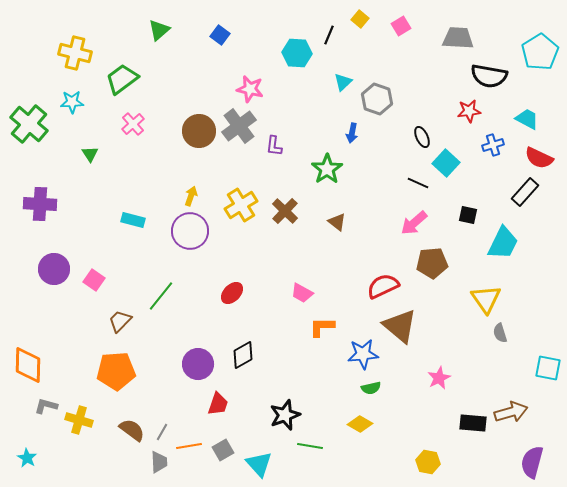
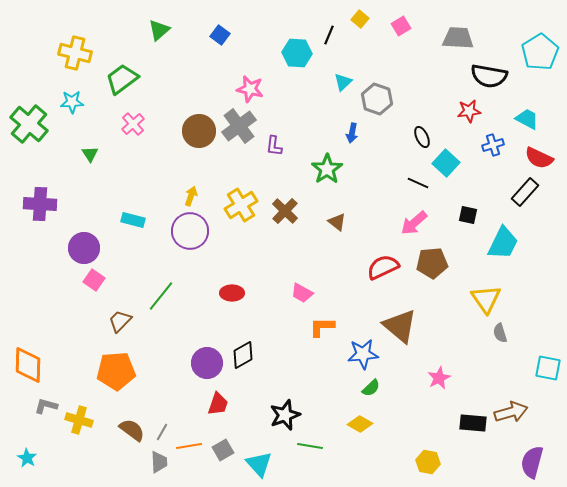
purple circle at (54, 269): moved 30 px right, 21 px up
red semicircle at (383, 286): moved 19 px up
red ellipse at (232, 293): rotated 45 degrees clockwise
purple circle at (198, 364): moved 9 px right, 1 px up
green semicircle at (371, 388): rotated 30 degrees counterclockwise
